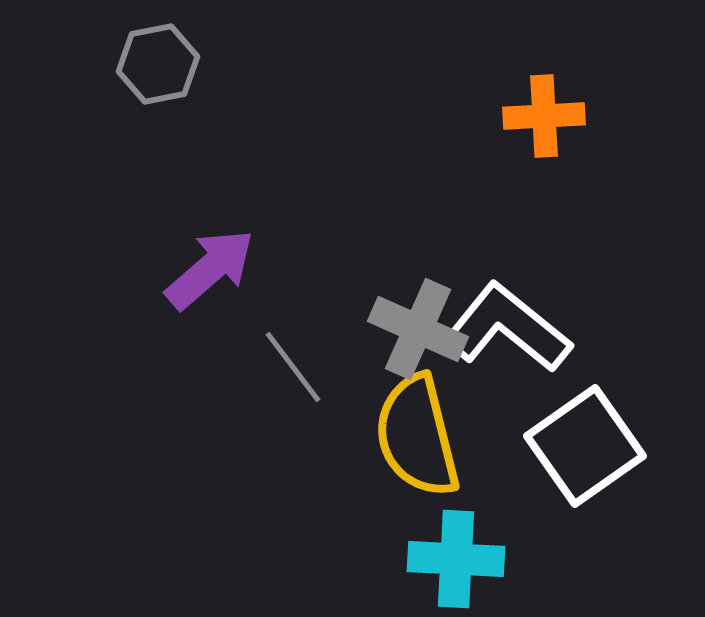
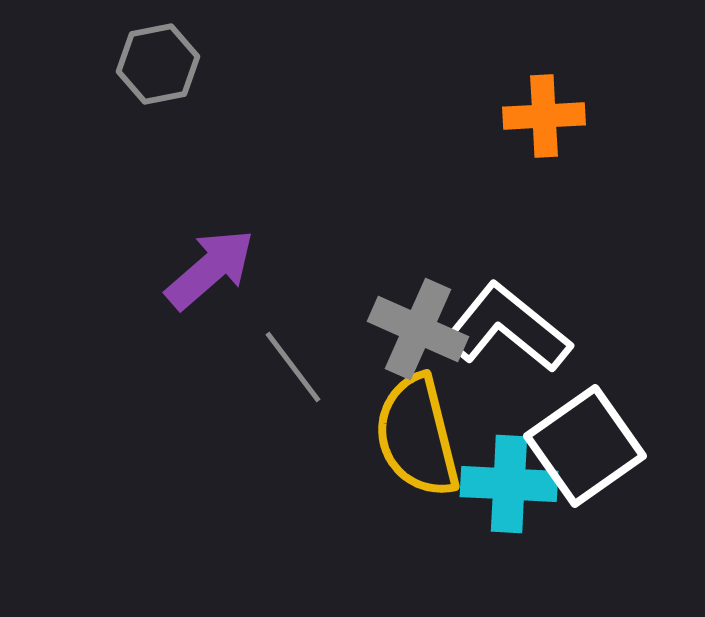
cyan cross: moved 53 px right, 75 px up
